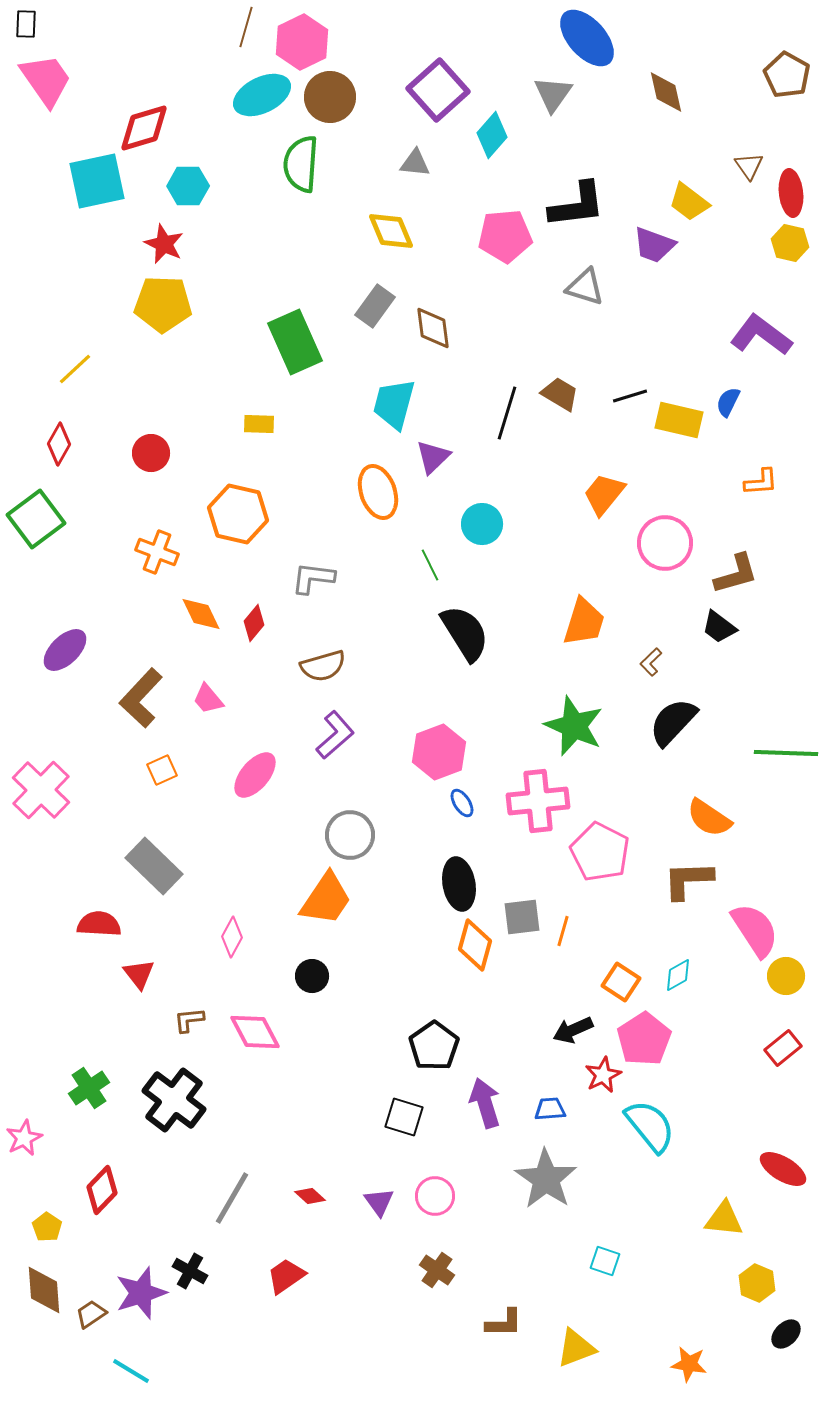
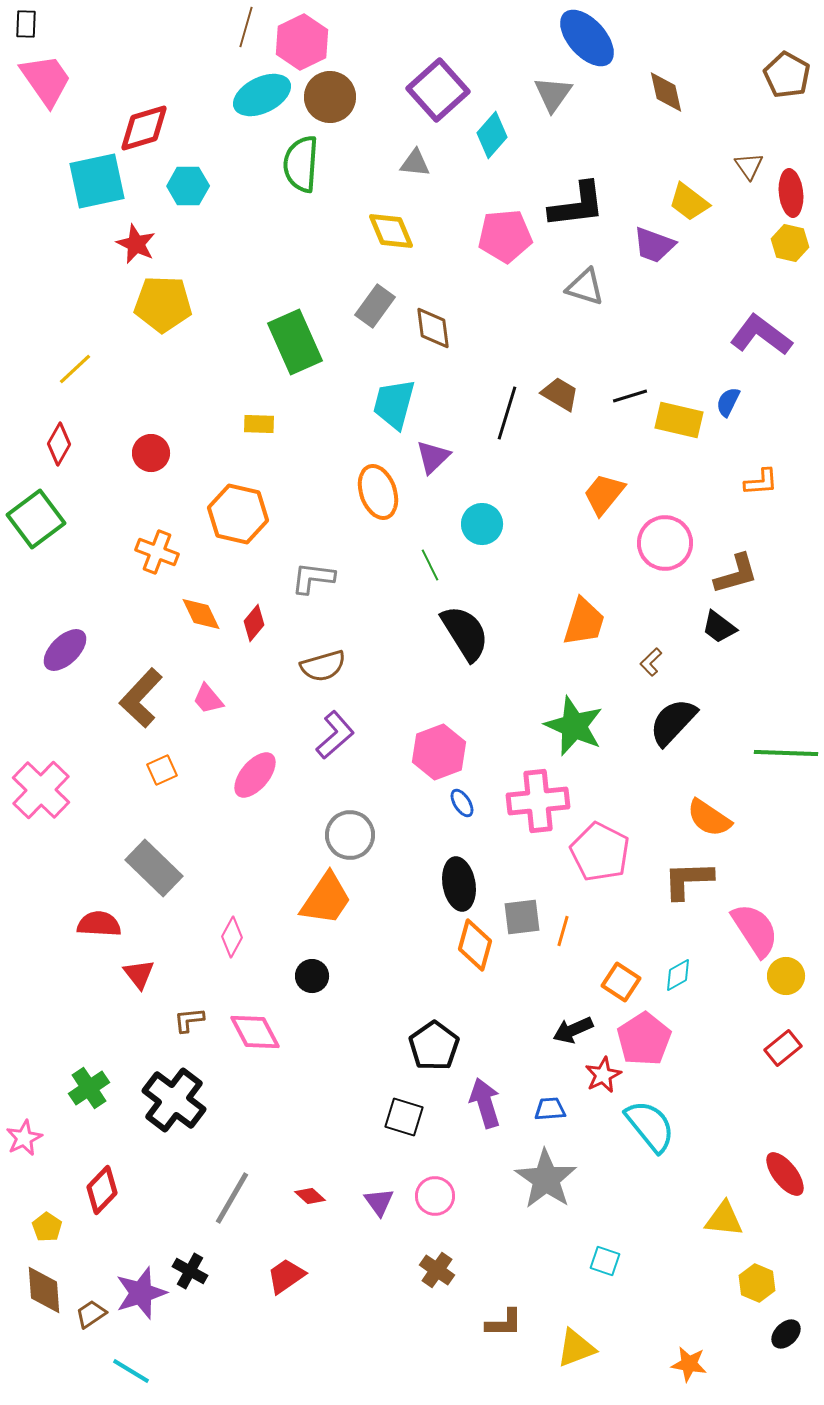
red star at (164, 244): moved 28 px left
gray rectangle at (154, 866): moved 2 px down
red ellipse at (783, 1169): moved 2 px right, 5 px down; rotated 21 degrees clockwise
